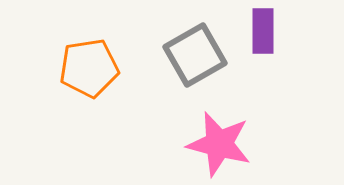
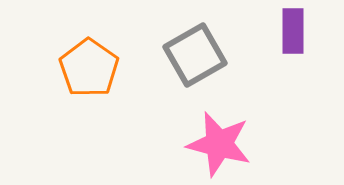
purple rectangle: moved 30 px right
orange pentagon: rotated 28 degrees counterclockwise
